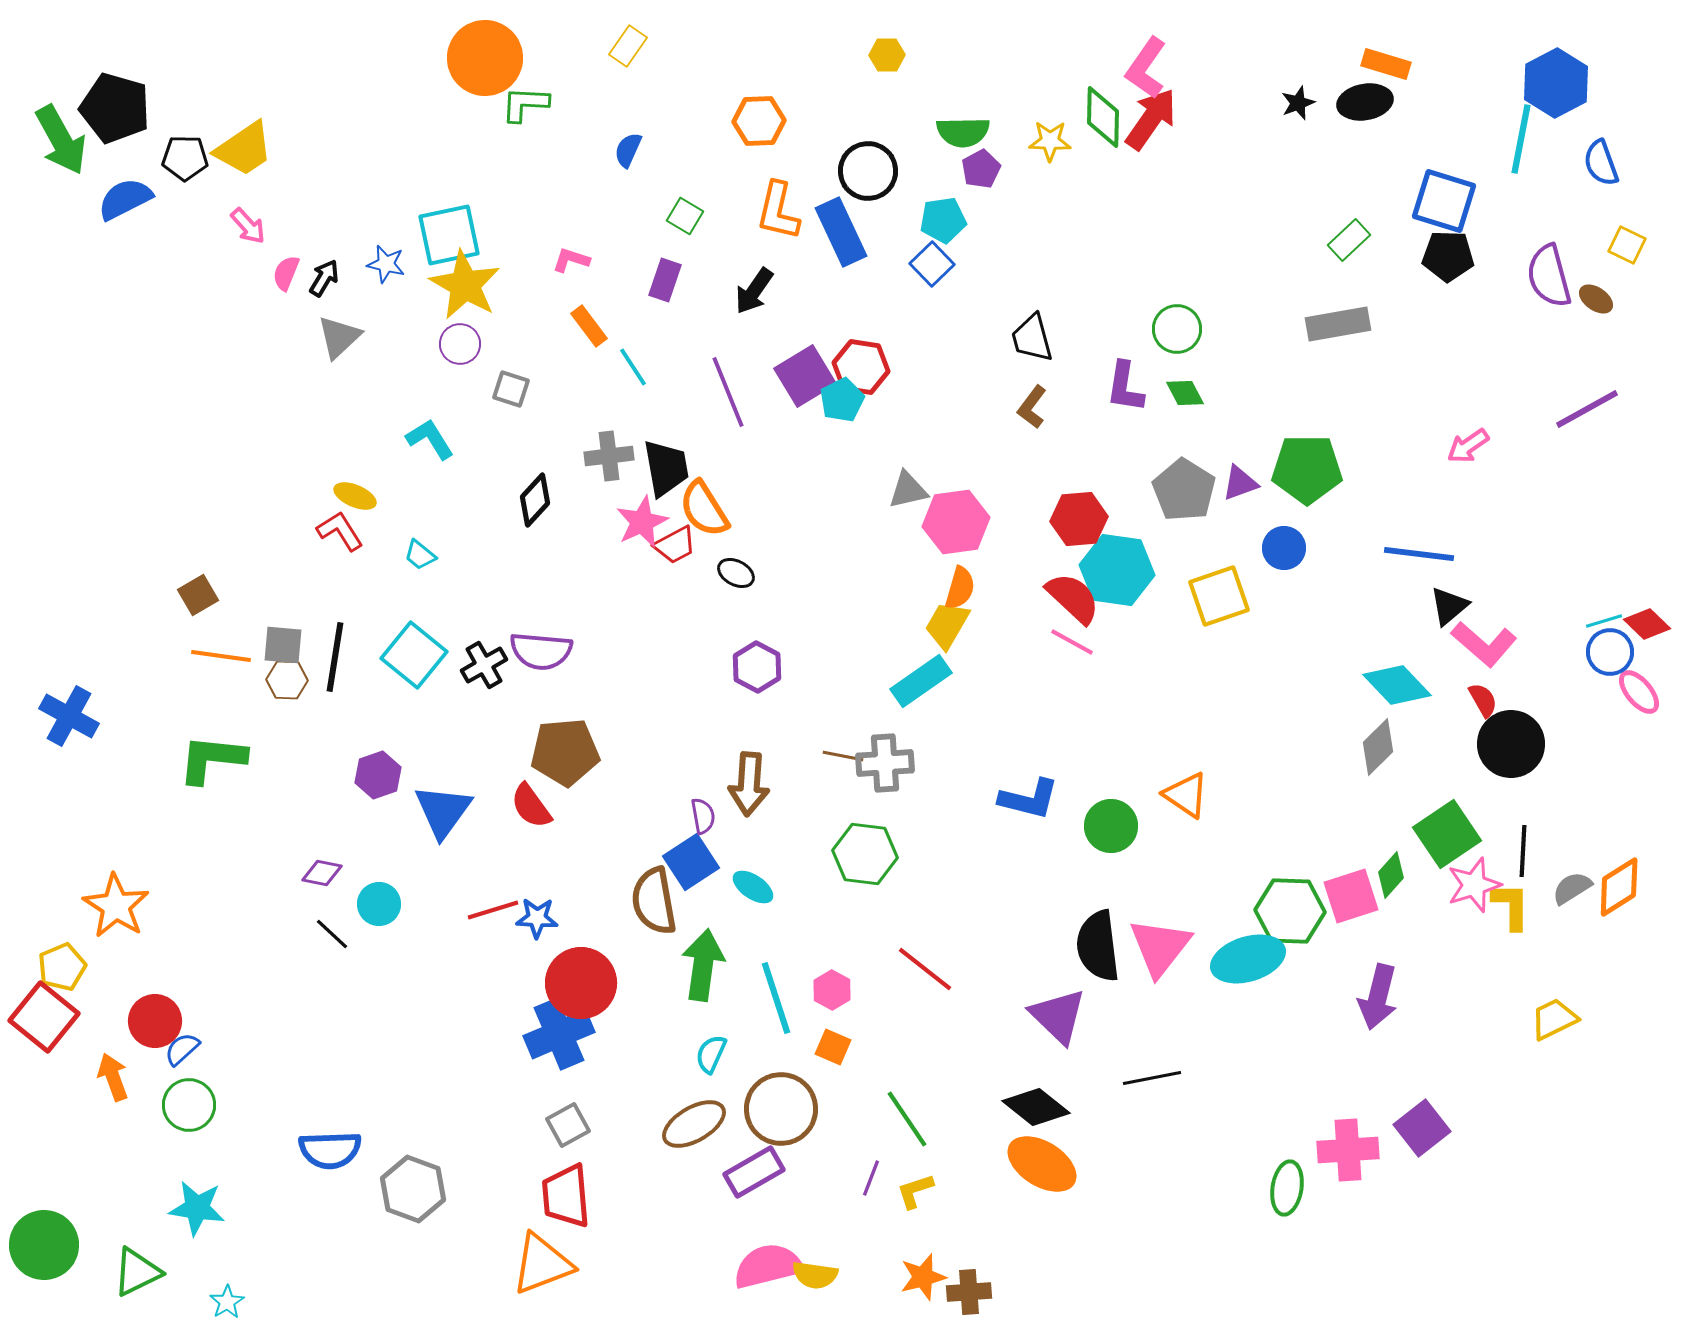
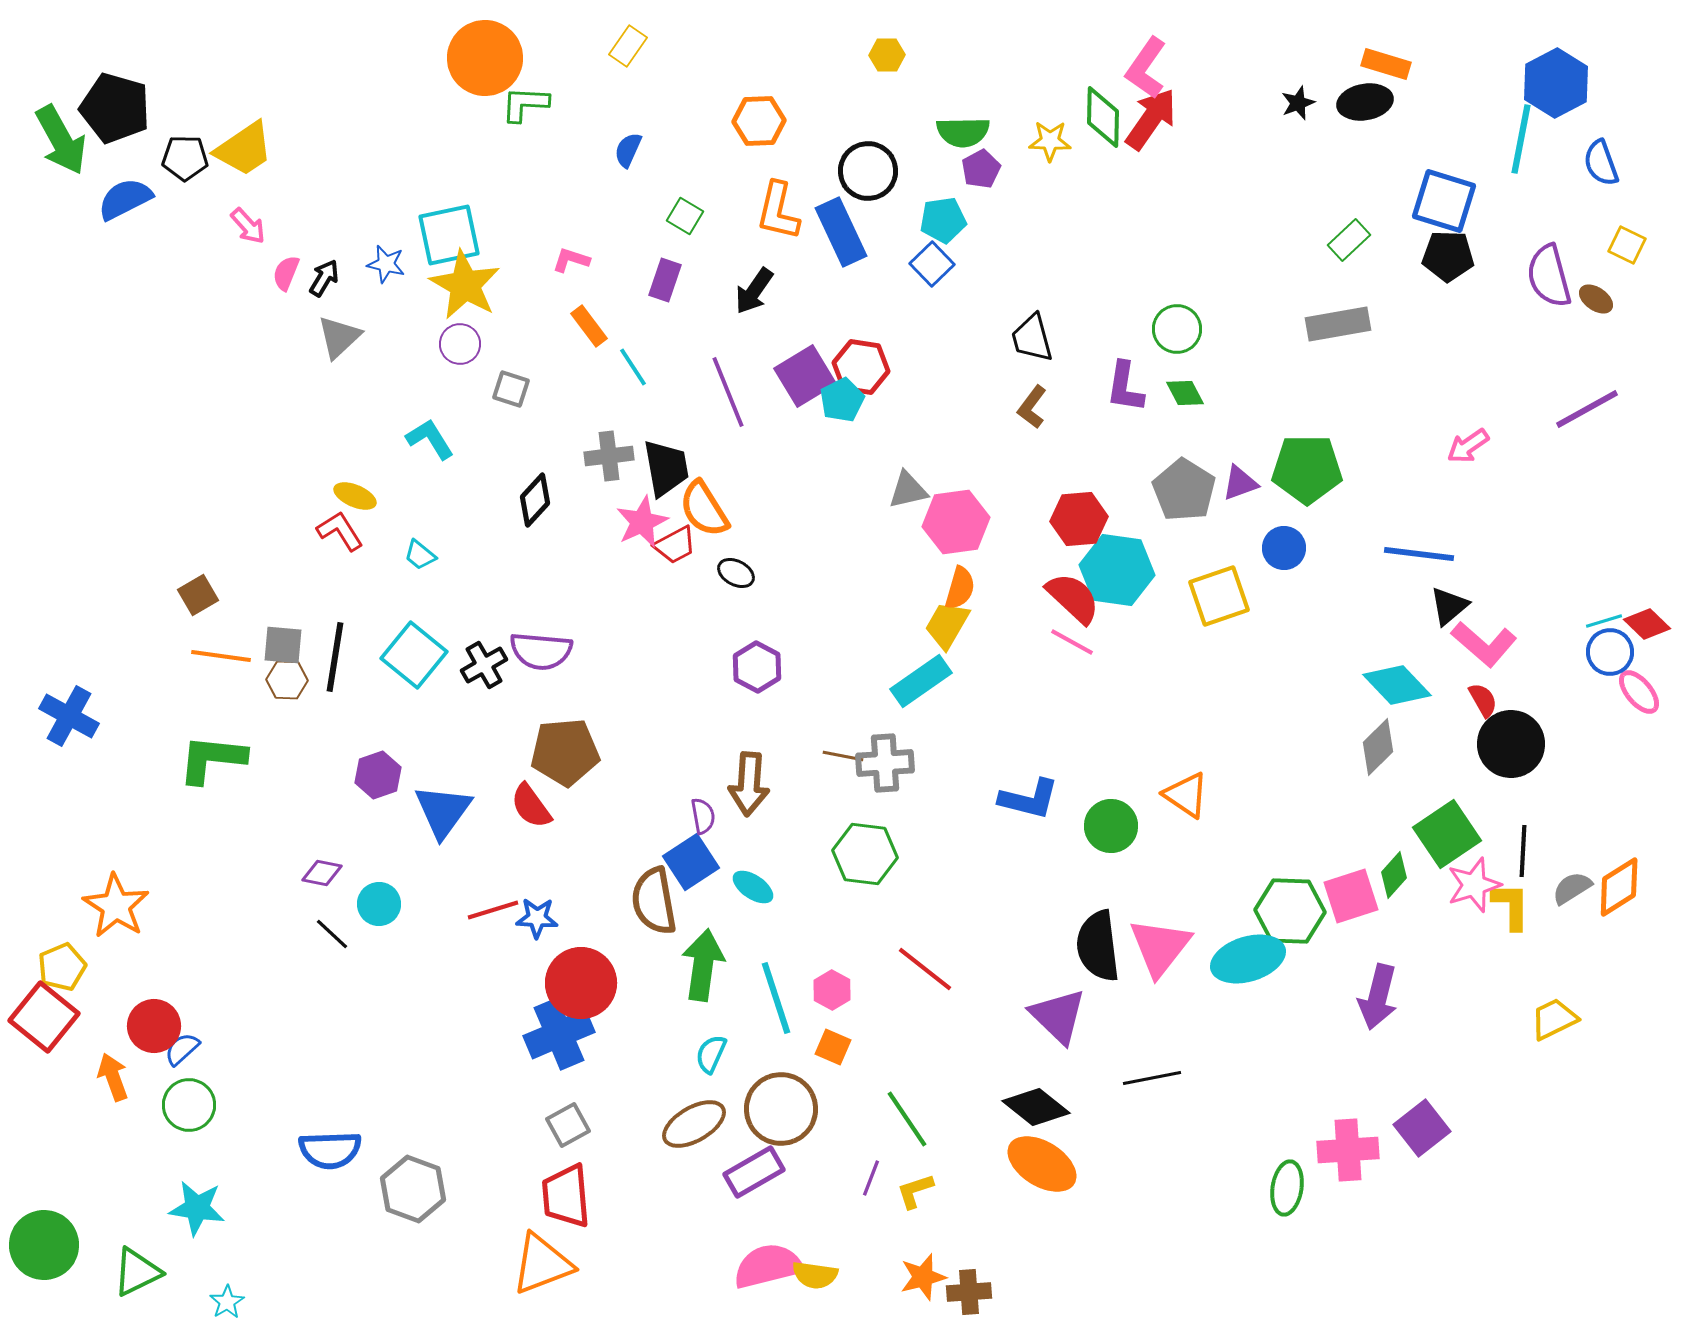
green diamond at (1391, 875): moved 3 px right
red circle at (155, 1021): moved 1 px left, 5 px down
